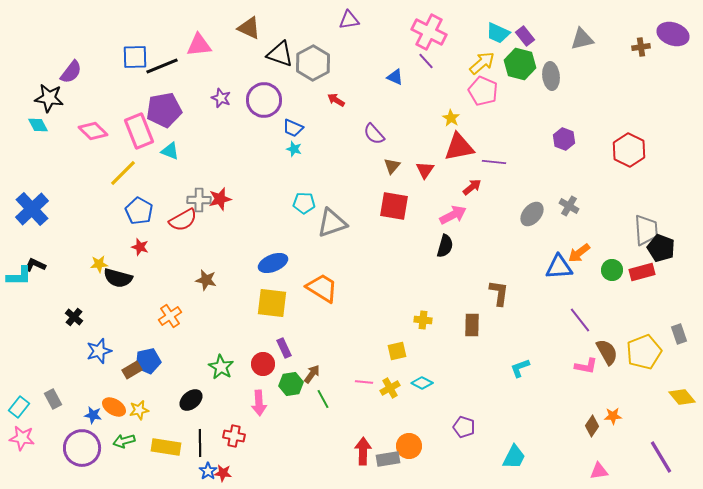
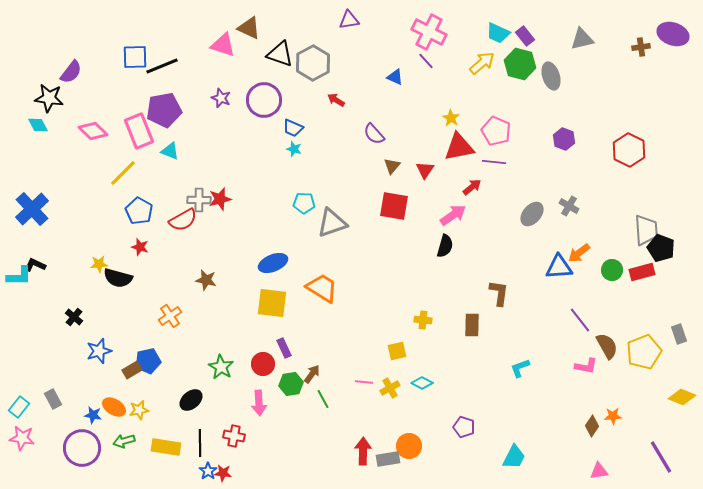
pink triangle at (199, 45): moved 24 px right; rotated 24 degrees clockwise
gray ellipse at (551, 76): rotated 12 degrees counterclockwise
pink pentagon at (483, 91): moved 13 px right, 40 px down
pink arrow at (453, 215): rotated 8 degrees counterclockwise
brown semicircle at (607, 352): moved 6 px up
yellow diamond at (682, 397): rotated 28 degrees counterclockwise
